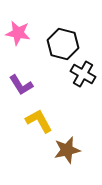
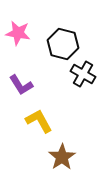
brown star: moved 5 px left, 7 px down; rotated 20 degrees counterclockwise
